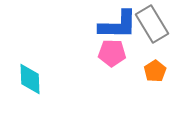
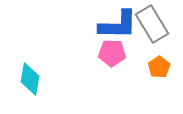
orange pentagon: moved 4 px right, 4 px up
cyan diamond: rotated 12 degrees clockwise
